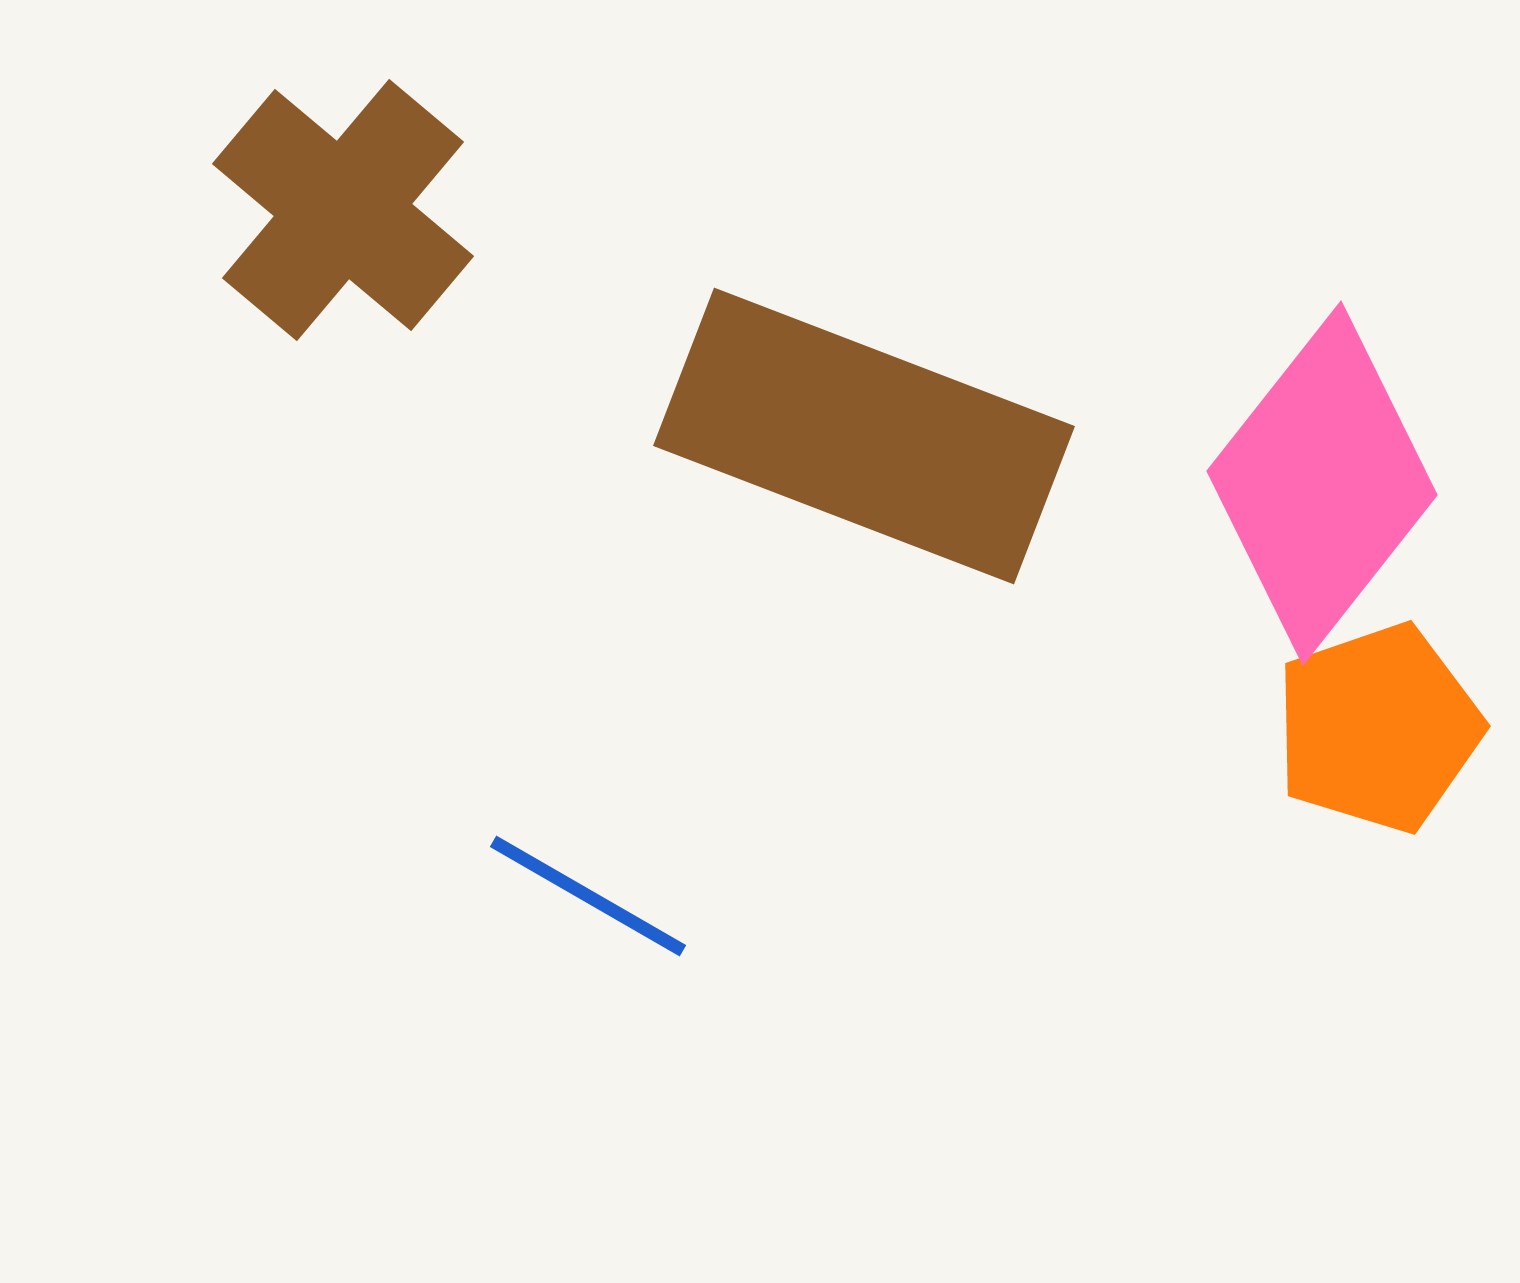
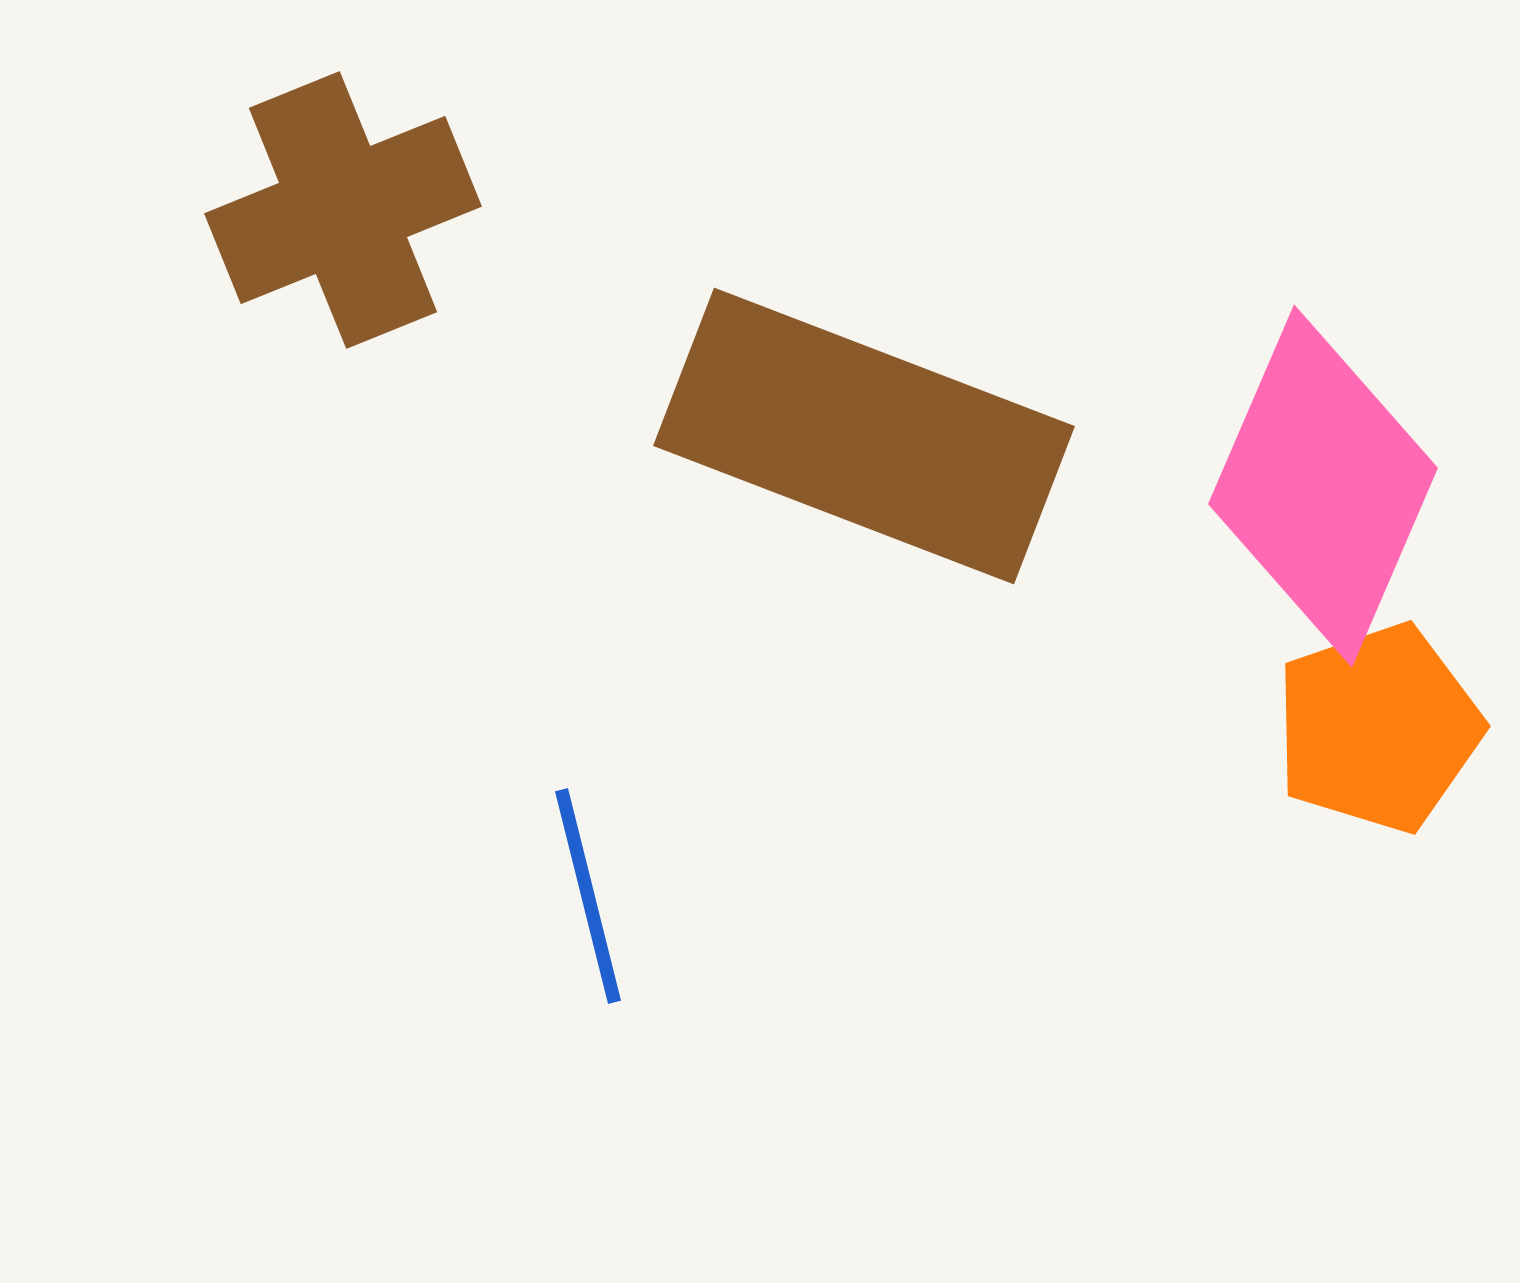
brown cross: rotated 28 degrees clockwise
pink diamond: moved 1 px right, 3 px down; rotated 15 degrees counterclockwise
blue line: rotated 46 degrees clockwise
